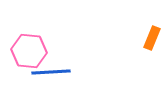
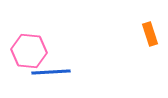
orange rectangle: moved 2 px left, 4 px up; rotated 40 degrees counterclockwise
